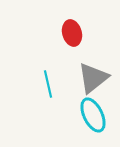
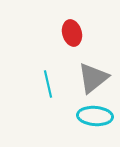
cyan ellipse: moved 2 px right, 1 px down; rotated 60 degrees counterclockwise
